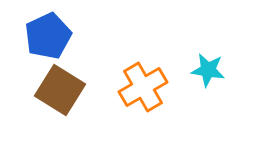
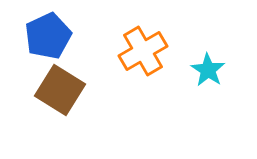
cyan star: rotated 24 degrees clockwise
orange cross: moved 36 px up
